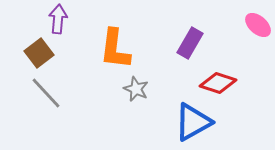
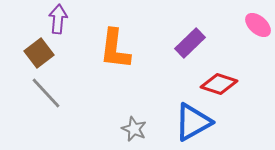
purple rectangle: rotated 16 degrees clockwise
red diamond: moved 1 px right, 1 px down
gray star: moved 2 px left, 40 px down
